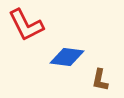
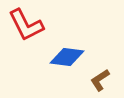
brown L-shape: rotated 45 degrees clockwise
